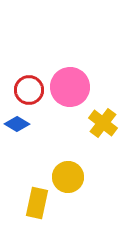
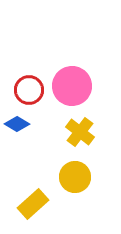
pink circle: moved 2 px right, 1 px up
yellow cross: moved 23 px left, 9 px down
yellow circle: moved 7 px right
yellow rectangle: moved 4 px left, 1 px down; rotated 36 degrees clockwise
